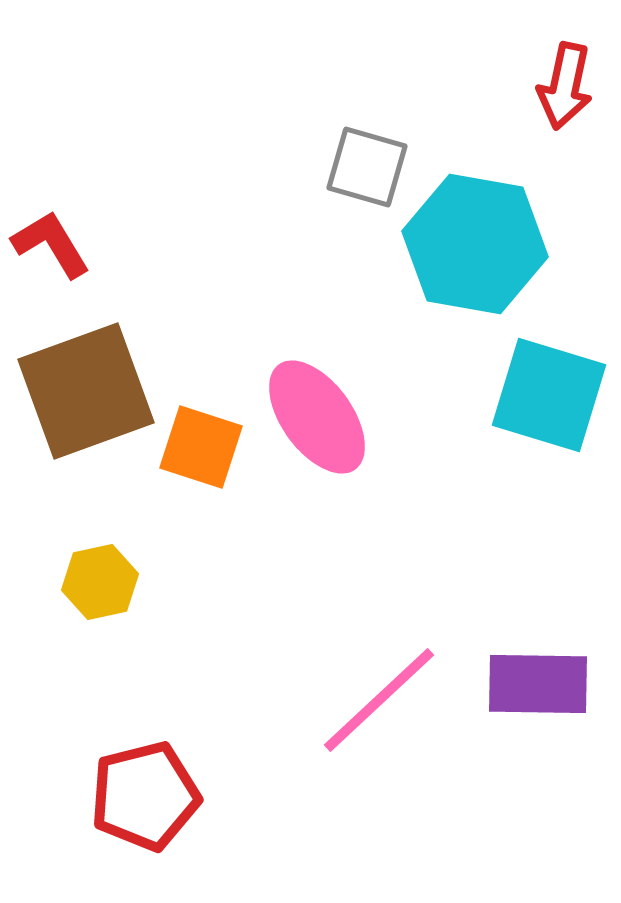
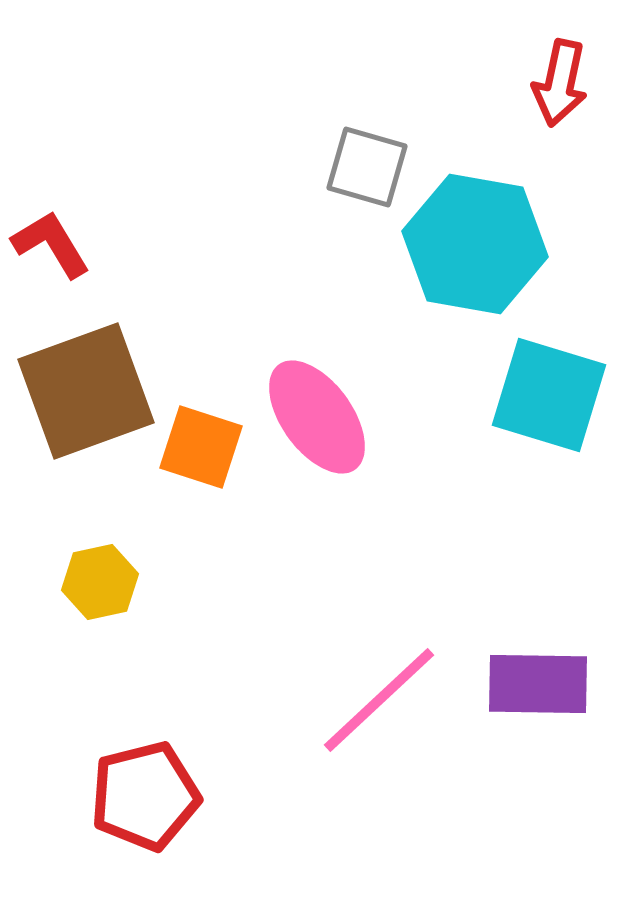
red arrow: moved 5 px left, 3 px up
